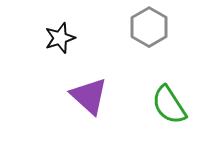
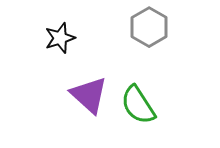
purple triangle: moved 1 px up
green semicircle: moved 31 px left
